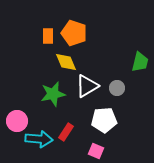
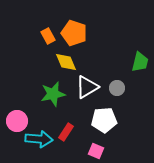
orange rectangle: rotated 28 degrees counterclockwise
white triangle: moved 1 px down
